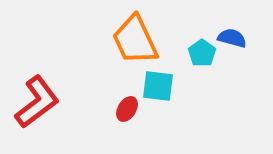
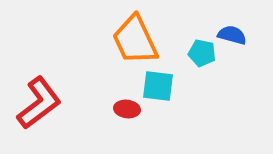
blue semicircle: moved 3 px up
cyan pentagon: rotated 24 degrees counterclockwise
red L-shape: moved 2 px right, 1 px down
red ellipse: rotated 65 degrees clockwise
